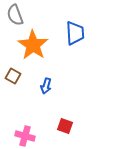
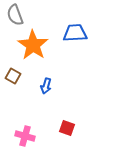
blue trapezoid: rotated 90 degrees counterclockwise
red square: moved 2 px right, 2 px down
